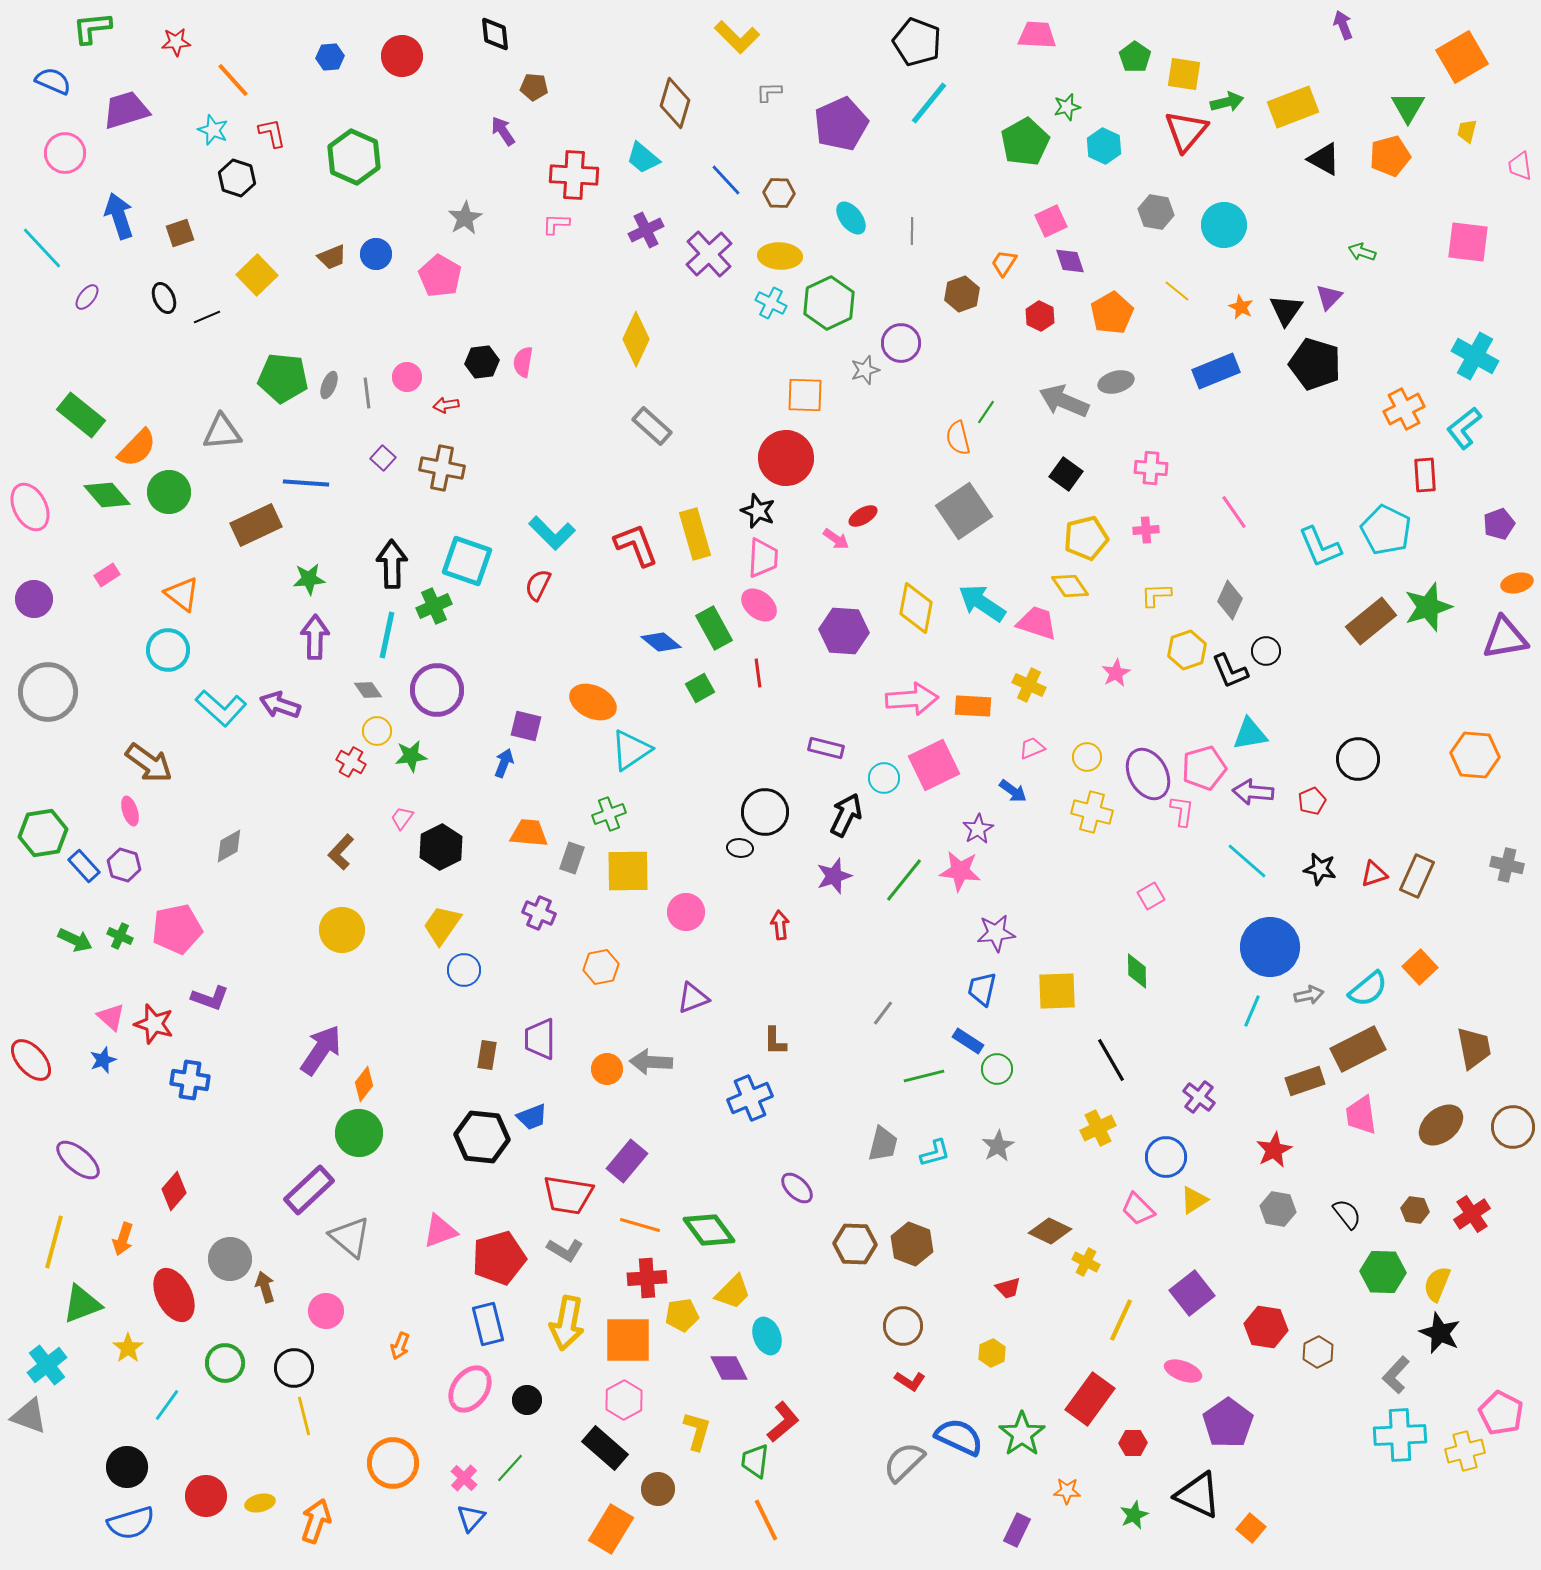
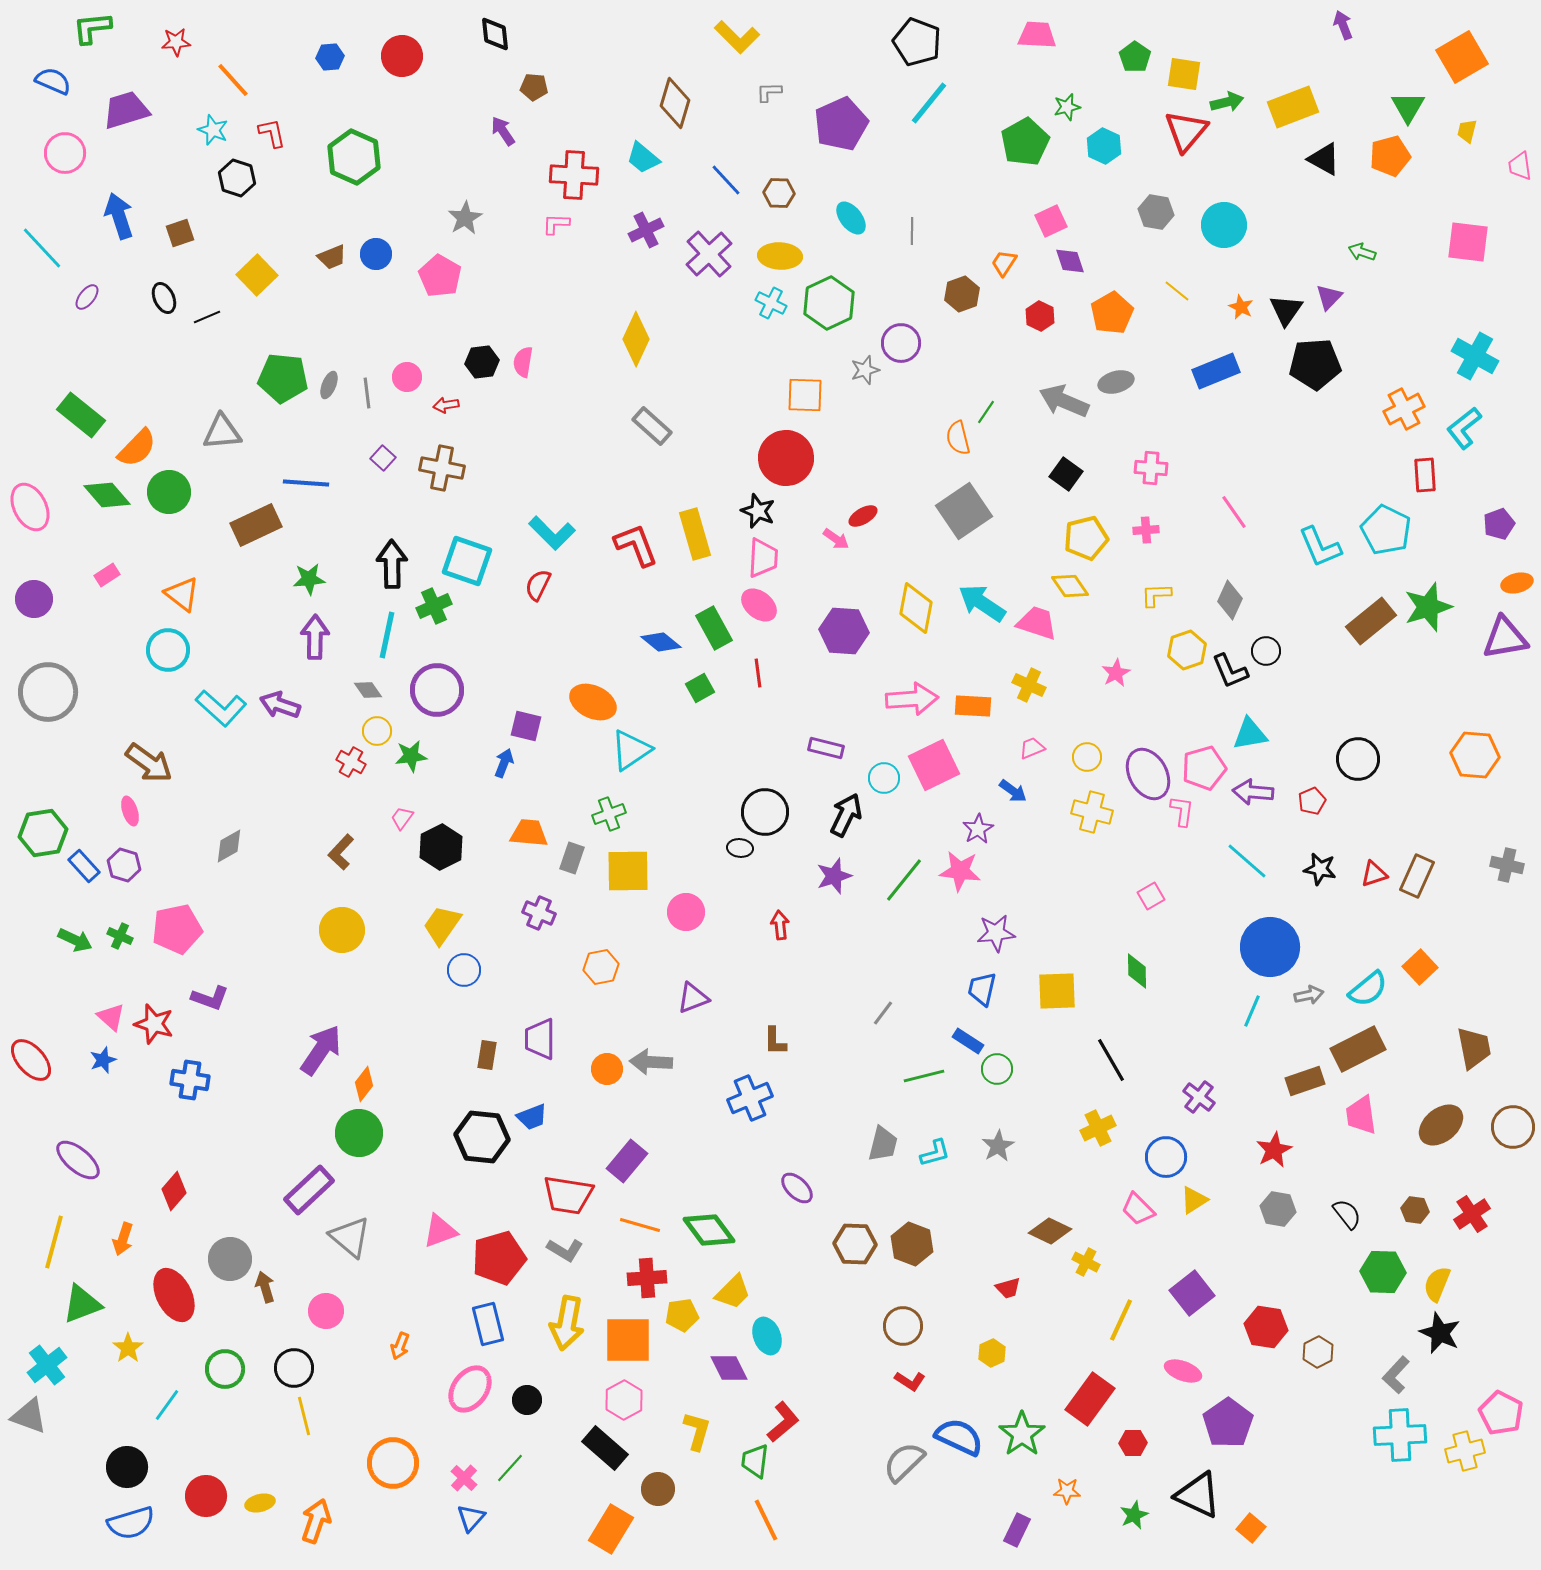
black pentagon at (1315, 364): rotated 21 degrees counterclockwise
green circle at (225, 1363): moved 6 px down
